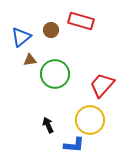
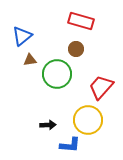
brown circle: moved 25 px right, 19 px down
blue triangle: moved 1 px right, 1 px up
green circle: moved 2 px right
red trapezoid: moved 1 px left, 2 px down
yellow circle: moved 2 px left
black arrow: rotated 112 degrees clockwise
blue L-shape: moved 4 px left
